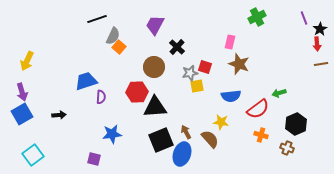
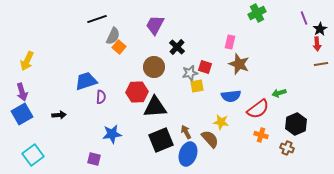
green cross: moved 4 px up
blue ellipse: moved 6 px right
